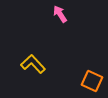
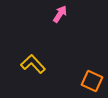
pink arrow: rotated 66 degrees clockwise
